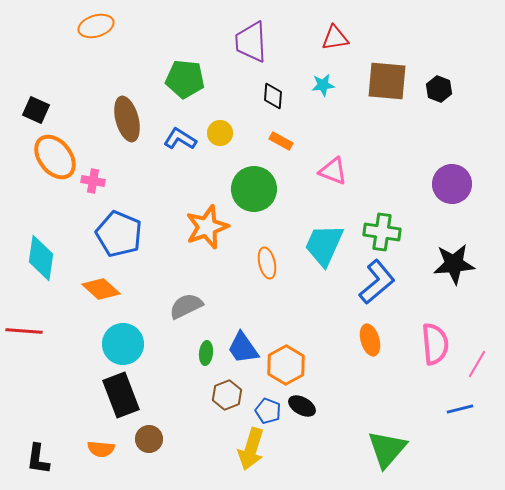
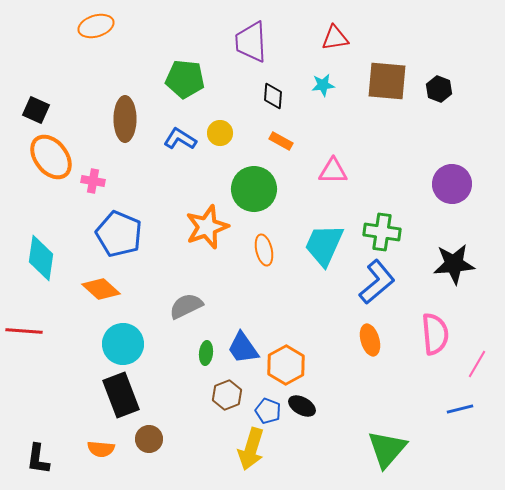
brown ellipse at (127, 119): moved 2 px left; rotated 15 degrees clockwise
orange ellipse at (55, 157): moved 4 px left
pink triangle at (333, 171): rotated 20 degrees counterclockwise
orange ellipse at (267, 263): moved 3 px left, 13 px up
pink semicircle at (435, 344): moved 10 px up
